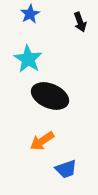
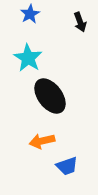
cyan star: moved 1 px up
black ellipse: rotated 30 degrees clockwise
orange arrow: rotated 20 degrees clockwise
blue trapezoid: moved 1 px right, 3 px up
